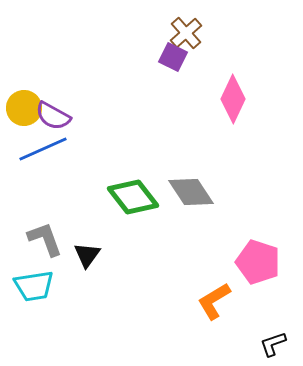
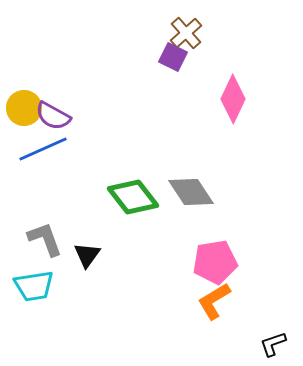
pink pentagon: moved 43 px left; rotated 27 degrees counterclockwise
